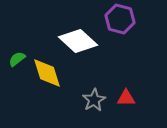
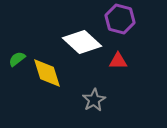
white diamond: moved 4 px right, 1 px down
red triangle: moved 8 px left, 37 px up
